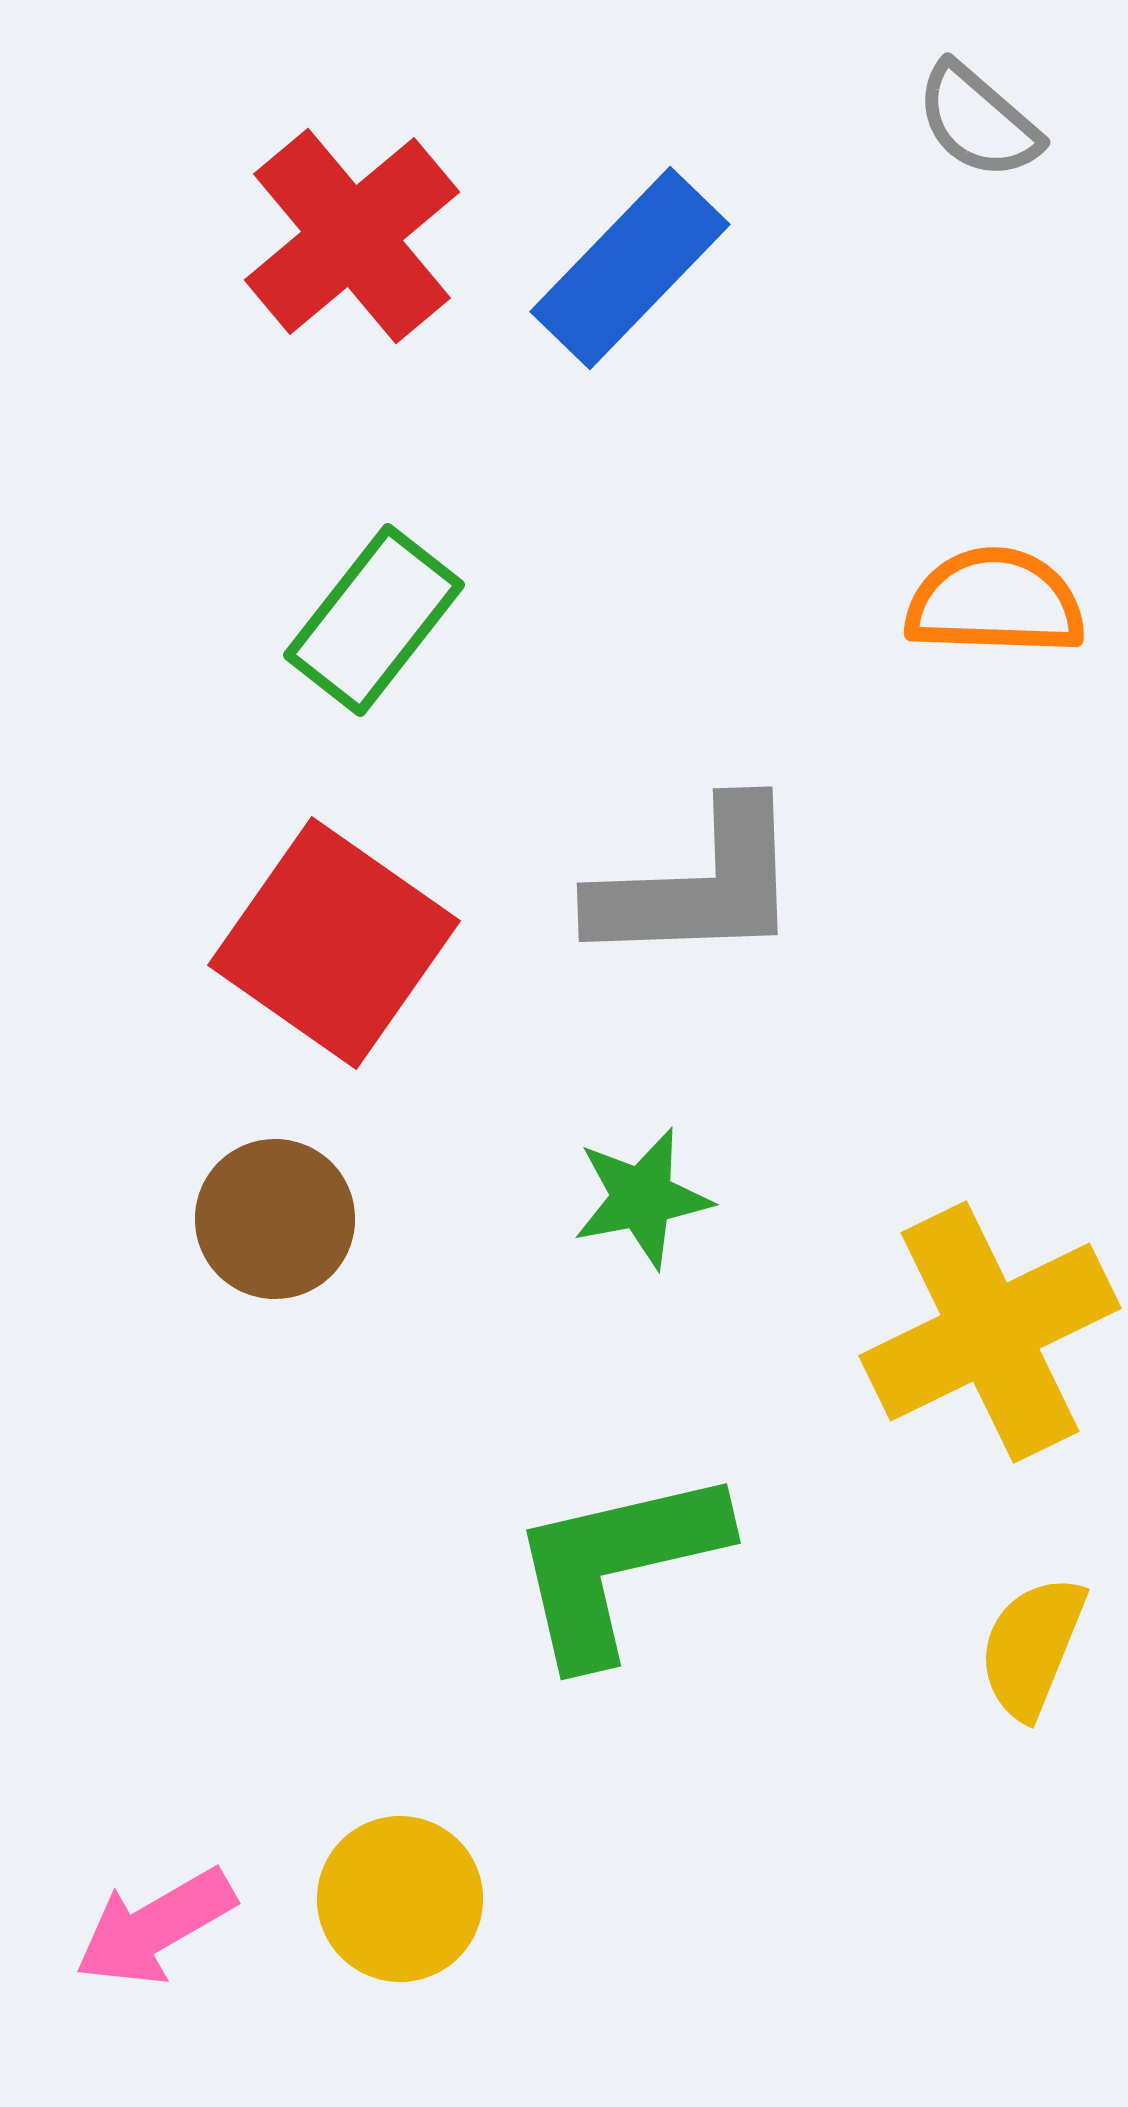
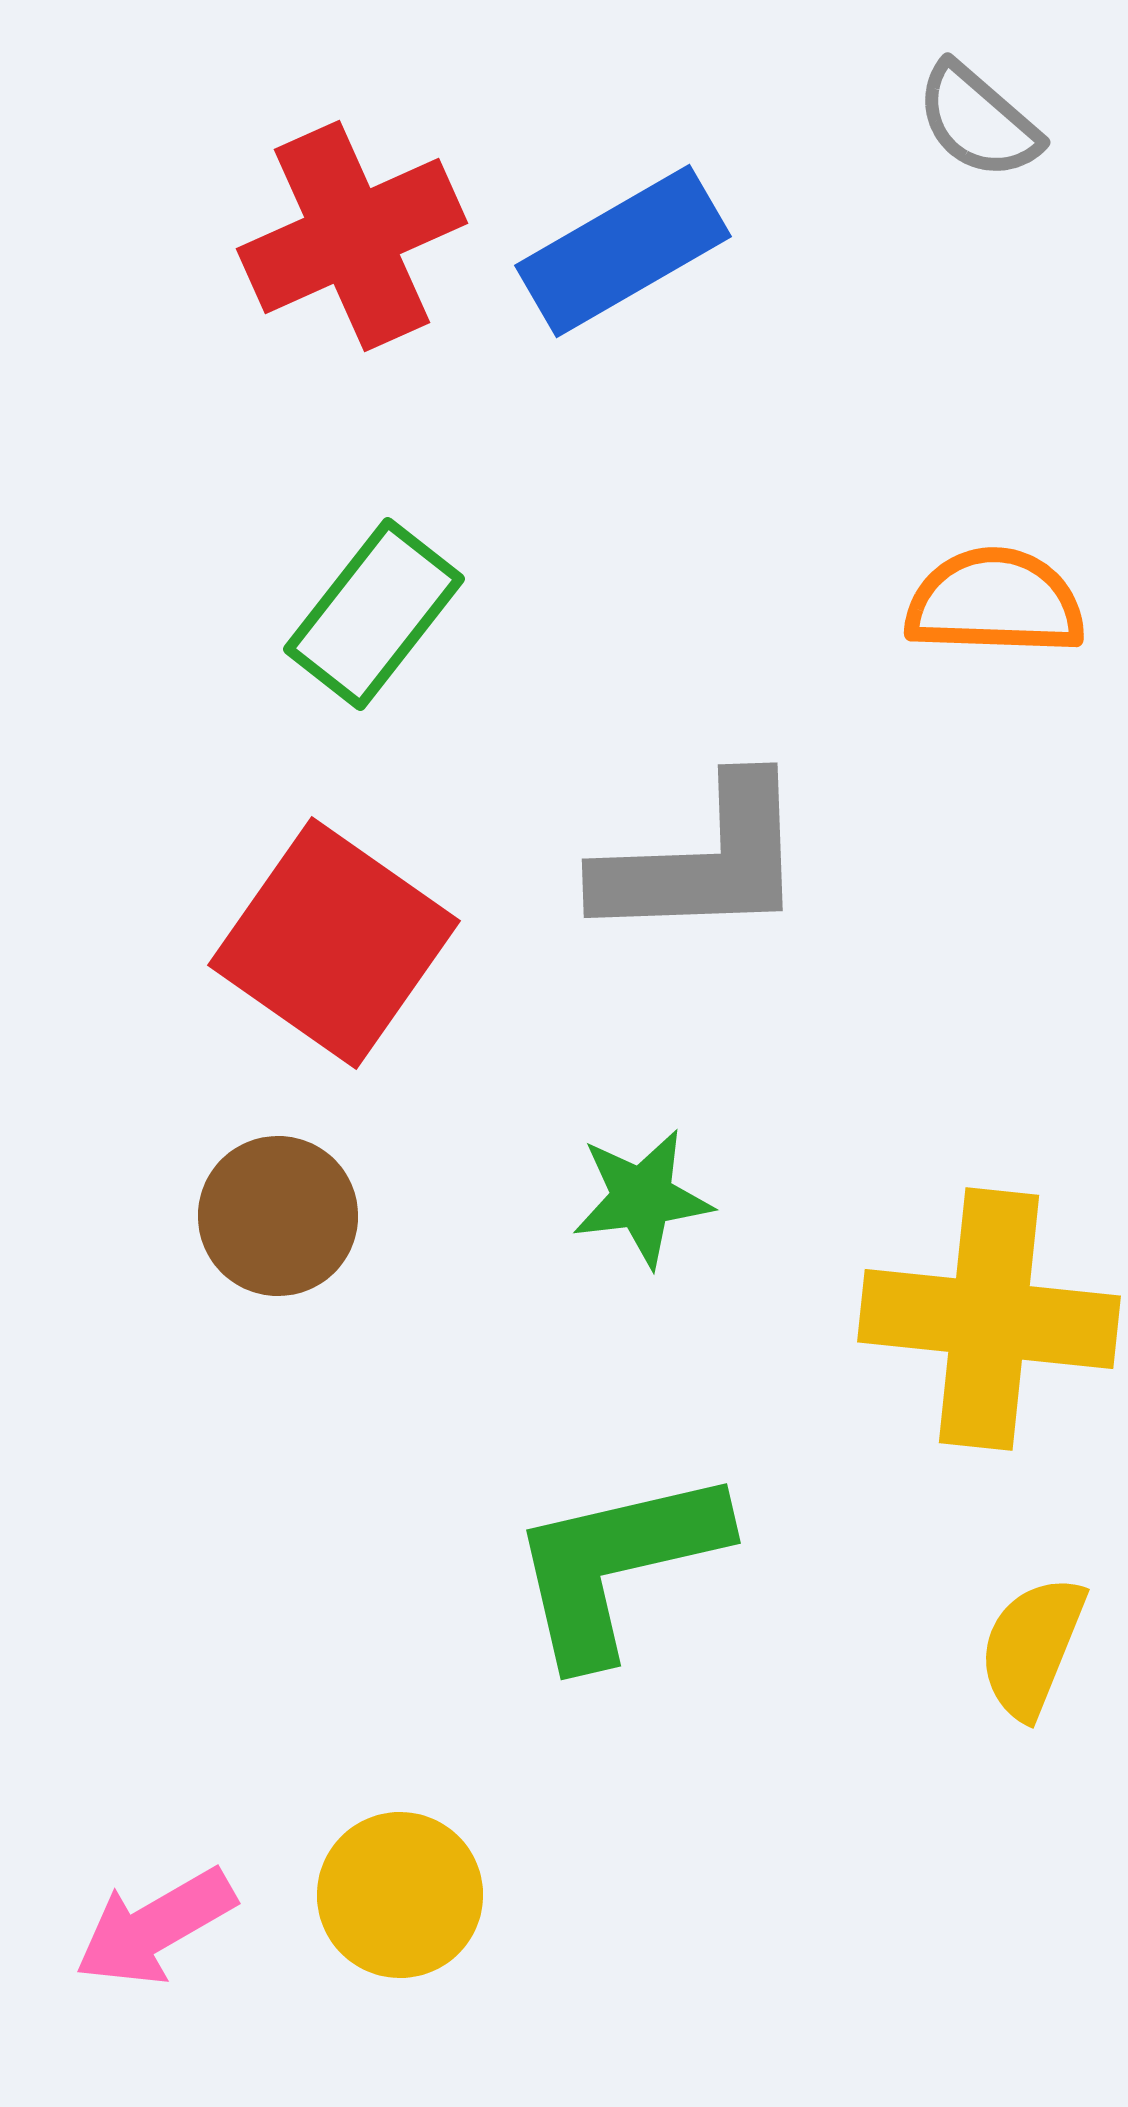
red cross: rotated 16 degrees clockwise
blue rectangle: moved 7 px left, 17 px up; rotated 16 degrees clockwise
green rectangle: moved 6 px up
gray L-shape: moved 5 px right, 24 px up
green star: rotated 4 degrees clockwise
brown circle: moved 3 px right, 3 px up
yellow cross: moved 1 px left, 13 px up; rotated 32 degrees clockwise
yellow circle: moved 4 px up
